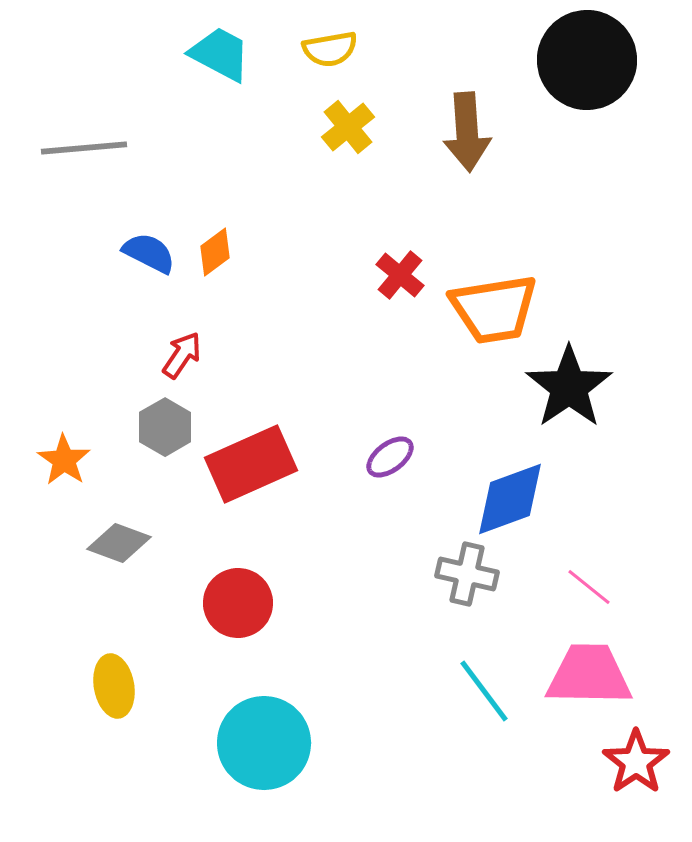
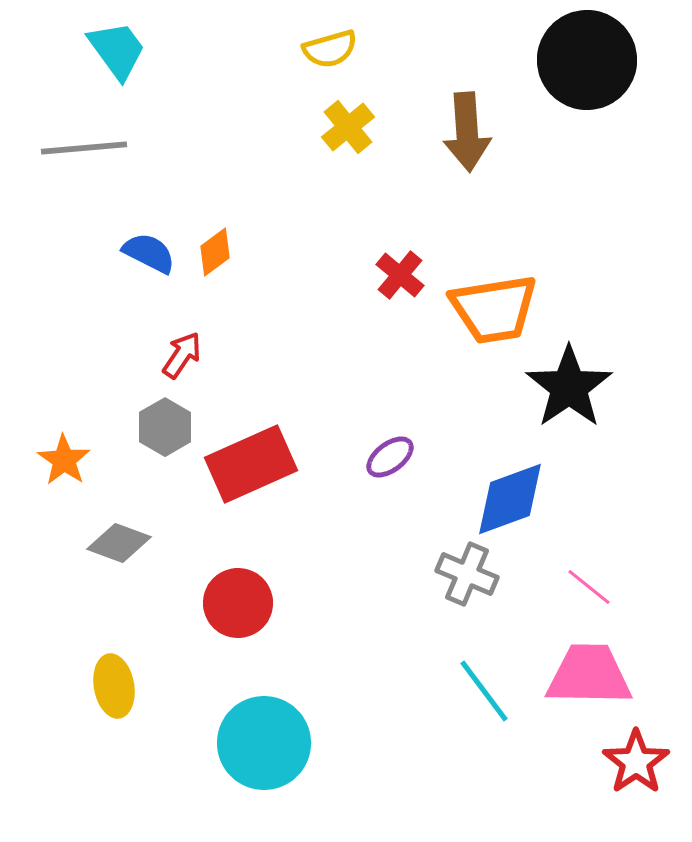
yellow semicircle: rotated 6 degrees counterclockwise
cyan trapezoid: moved 103 px left, 4 px up; rotated 26 degrees clockwise
gray cross: rotated 10 degrees clockwise
